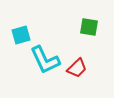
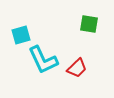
green square: moved 3 px up
cyan L-shape: moved 2 px left
